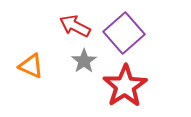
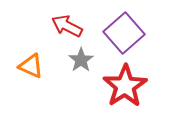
red arrow: moved 8 px left
gray star: moved 3 px left, 1 px up
